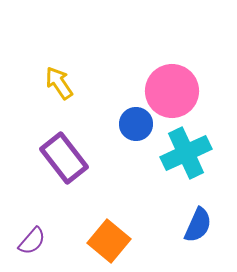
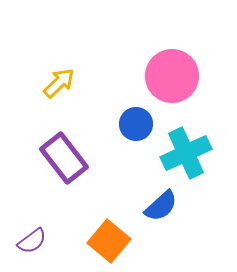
yellow arrow: rotated 80 degrees clockwise
pink circle: moved 15 px up
blue semicircle: moved 37 px left, 19 px up; rotated 24 degrees clockwise
purple semicircle: rotated 12 degrees clockwise
